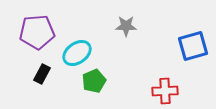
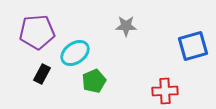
cyan ellipse: moved 2 px left
